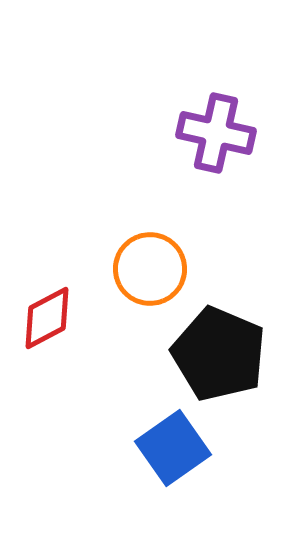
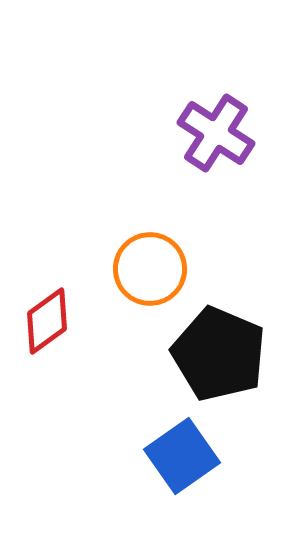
purple cross: rotated 20 degrees clockwise
red diamond: moved 3 px down; rotated 8 degrees counterclockwise
blue square: moved 9 px right, 8 px down
